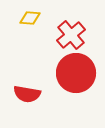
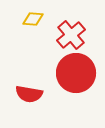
yellow diamond: moved 3 px right, 1 px down
red semicircle: moved 2 px right
